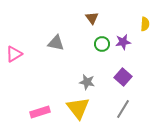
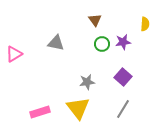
brown triangle: moved 3 px right, 2 px down
gray star: rotated 21 degrees counterclockwise
